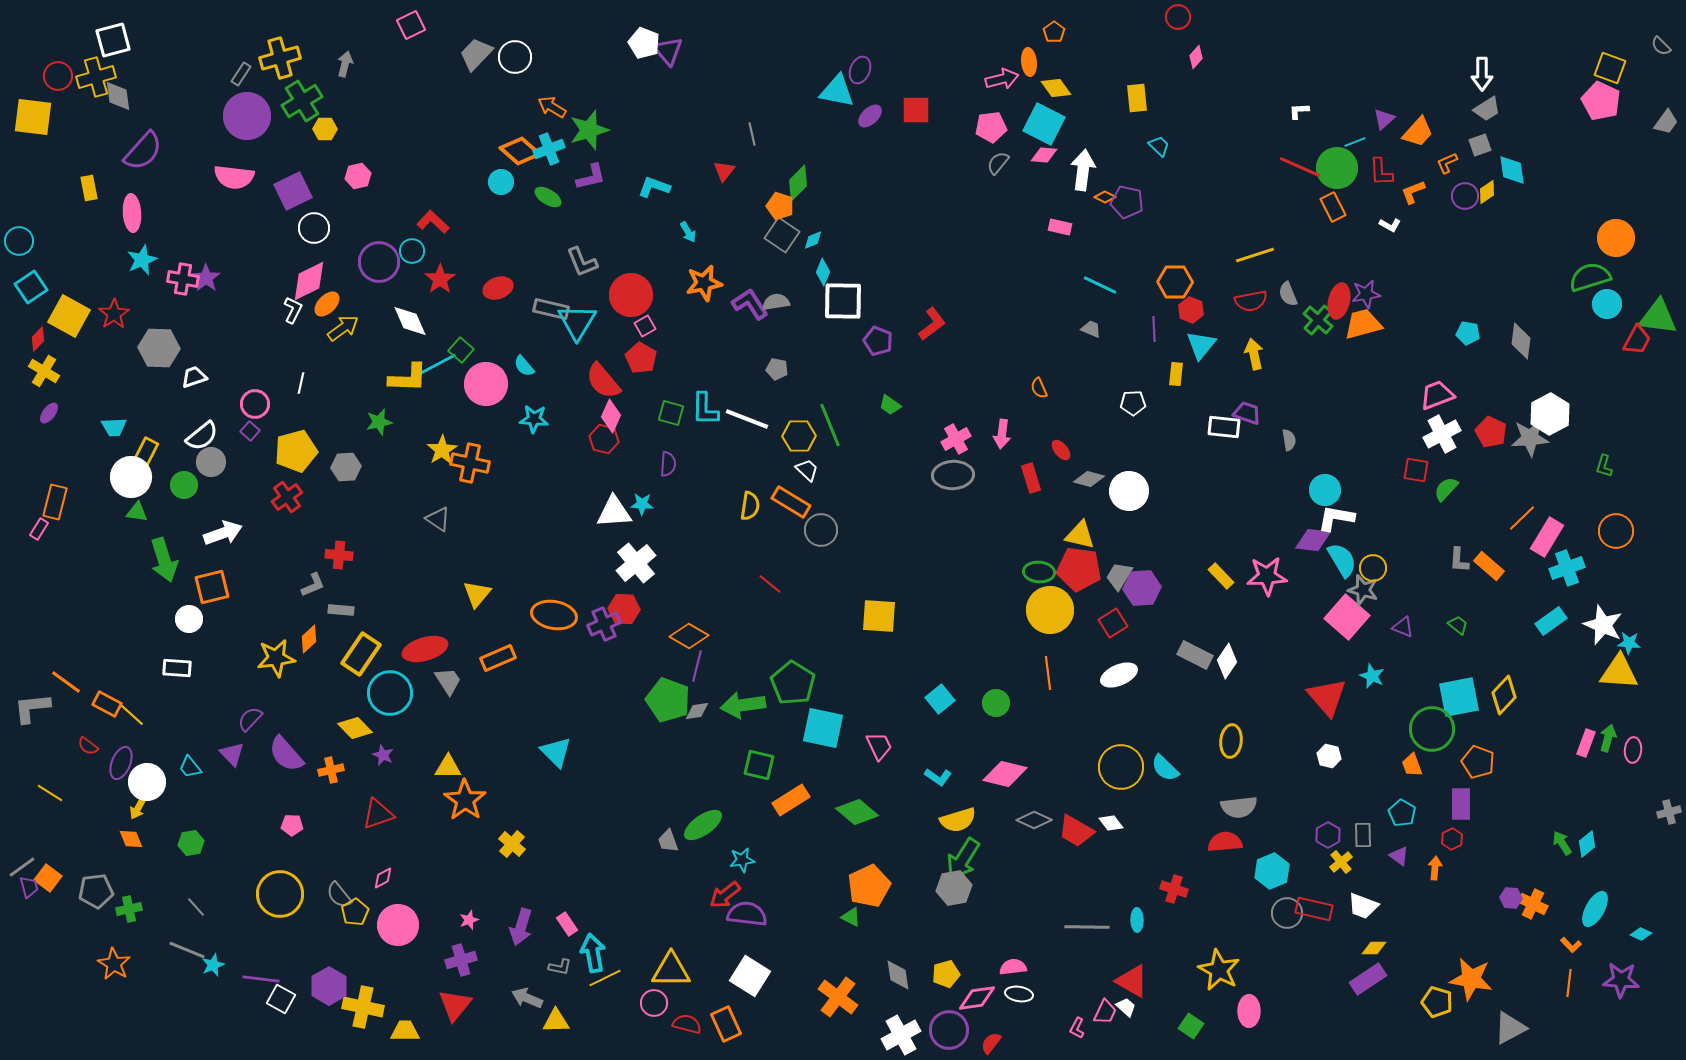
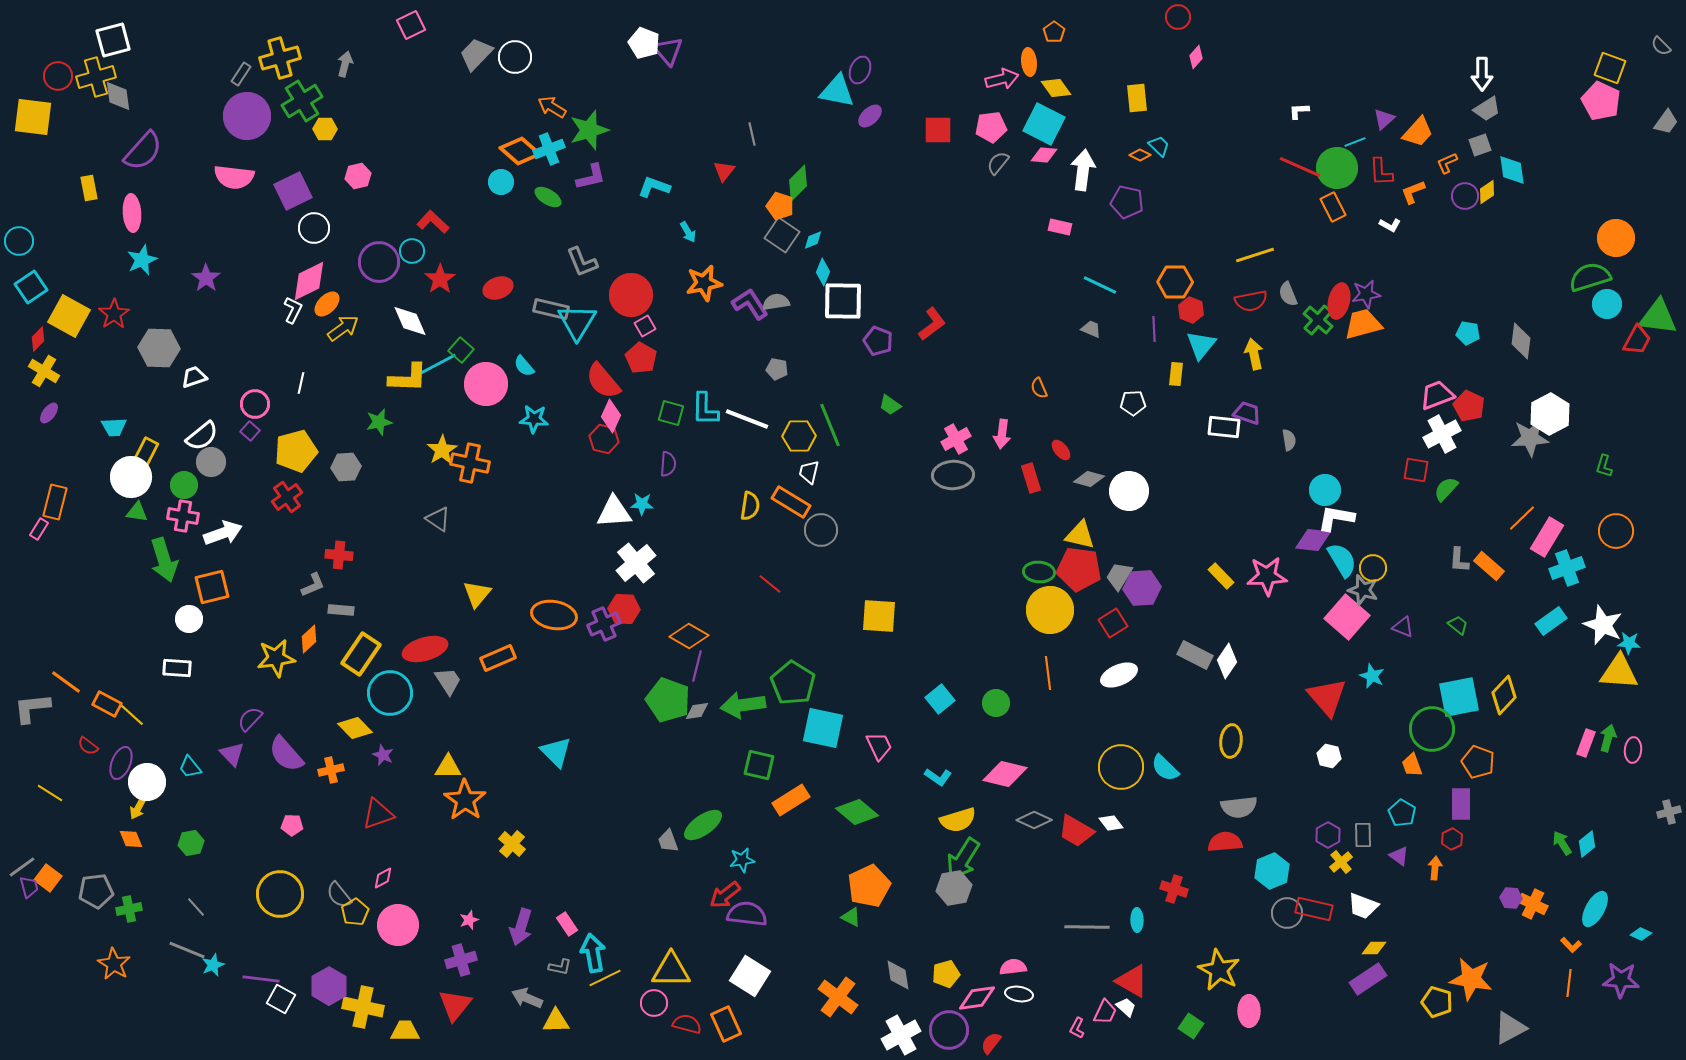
red square at (916, 110): moved 22 px right, 20 px down
orange diamond at (1105, 197): moved 35 px right, 42 px up
pink cross at (183, 279): moved 237 px down
red pentagon at (1491, 432): moved 22 px left, 26 px up
white trapezoid at (807, 470): moved 2 px right, 2 px down; rotated 120 degrees counterclockwise
